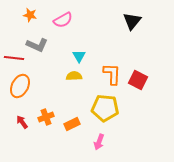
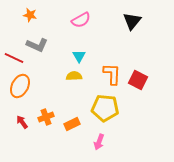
pink semicircle: moved 18 px right
red line: rotated 18 degrees clockwise
